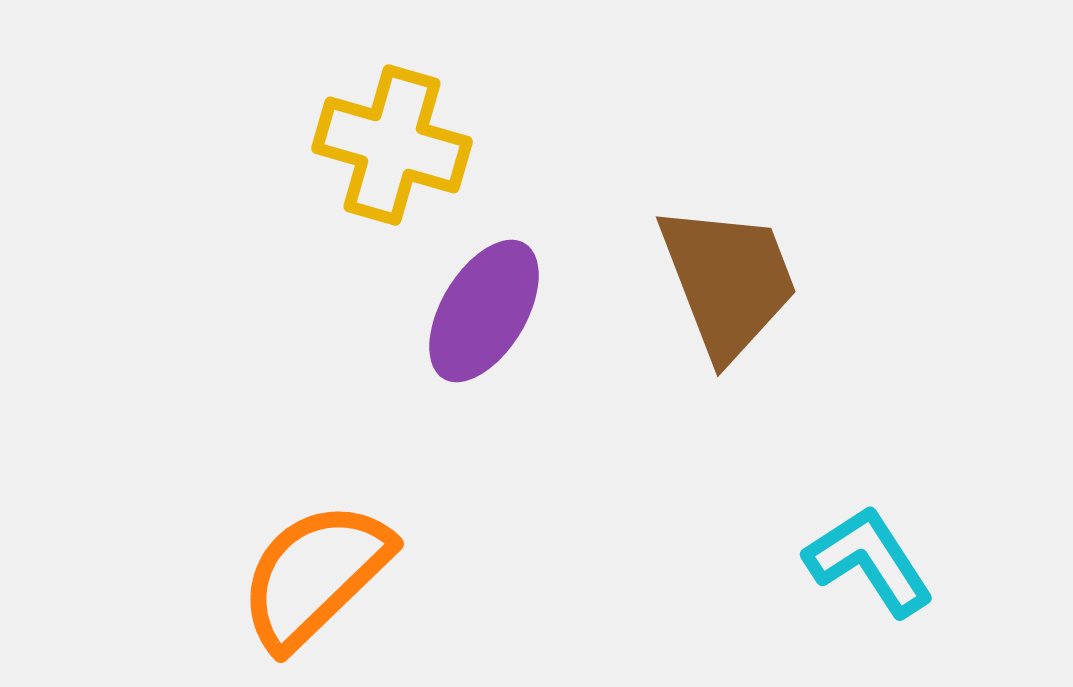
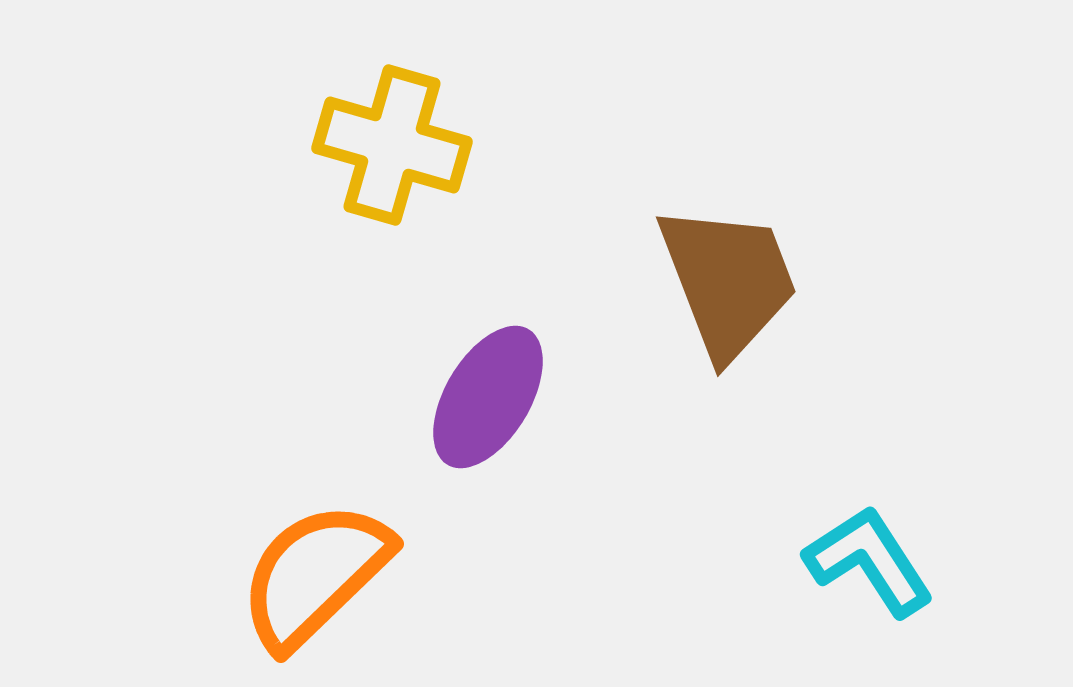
purple ellipse: moved 4 px right, 86 px down
